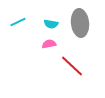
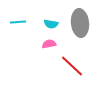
cyan line: rotated 21 degrees clockwise
